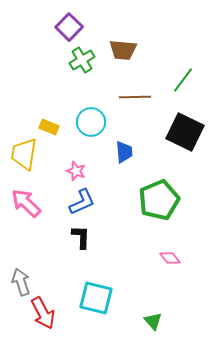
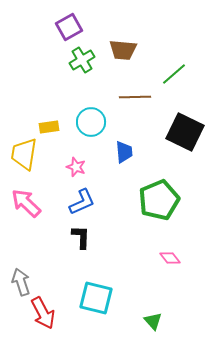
purple square: rotated 16 degrees clockwise
green line: moved 9 px left, 6 px up; rotated 12 degrees clockwise
yellow rectangle: rotated 30 degrees counterclockwise
pink star: moved 4 px up
